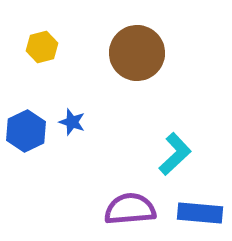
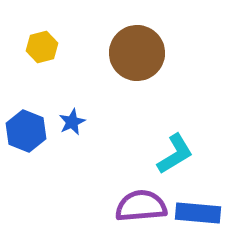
blue star: rotated 28 degrees clockwise
blue hexagon: rotated 12 degrees counterclockwise
cyan L-shape: rotated 12 degrees clockwise
purple semicircle: moved 11 px right, 3 px up
blue rectangle: moved 2 px left
